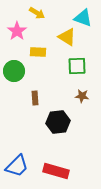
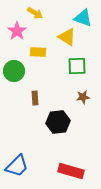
yellow arrow: moved 2 px left
brown star: moved 1 px right, 1 px down; rotated 16 degrees counterclockwise
red rectangle: moved 15 px right
